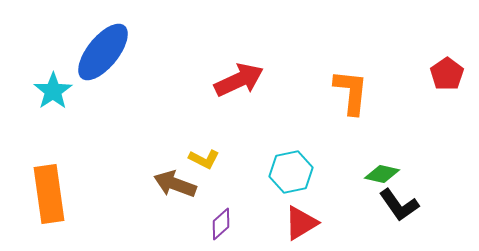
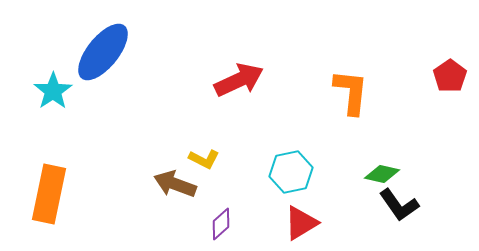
red pentagon: moved 3 px right, 2 px down
orange rectangle: rotated 20 degrees clockwise
